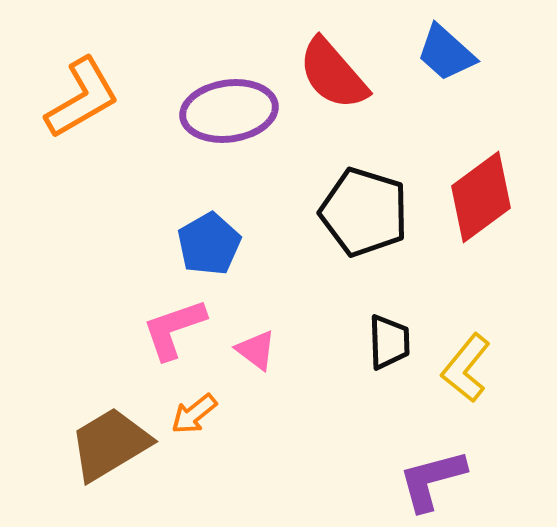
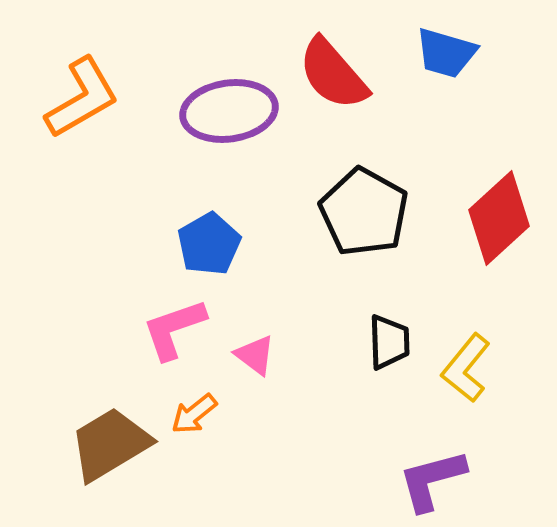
blue trapezoid: rotated 26 degrees counterclockwise
red diamond: moved 18 px right, 21 px down; rotated 6 degrees counterclockwise
black pentagon: rotated 12 degrees clockwise
pink triangle: moved 1 px left, 5 px down
